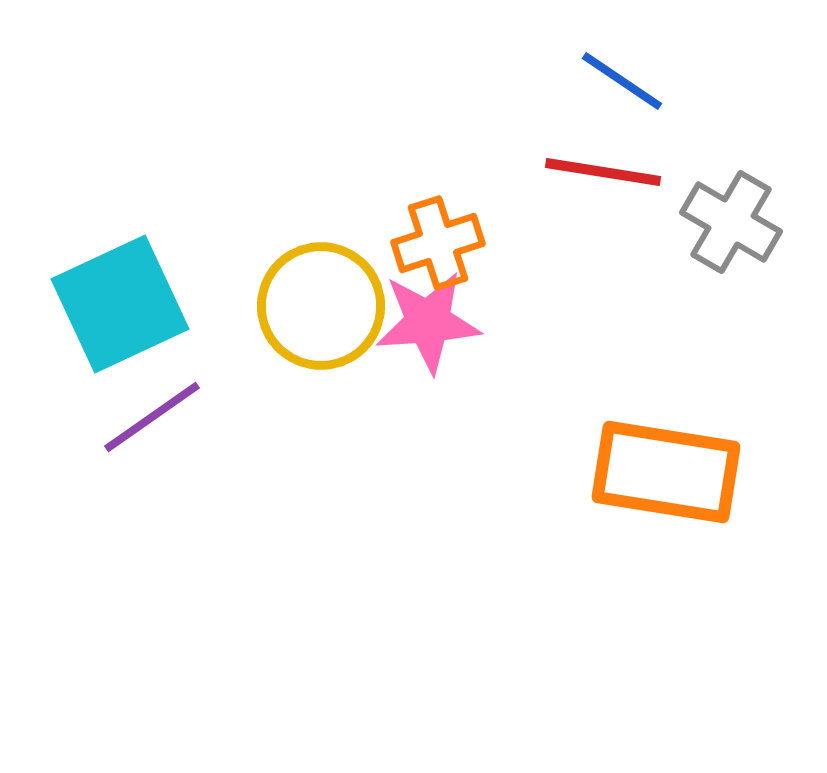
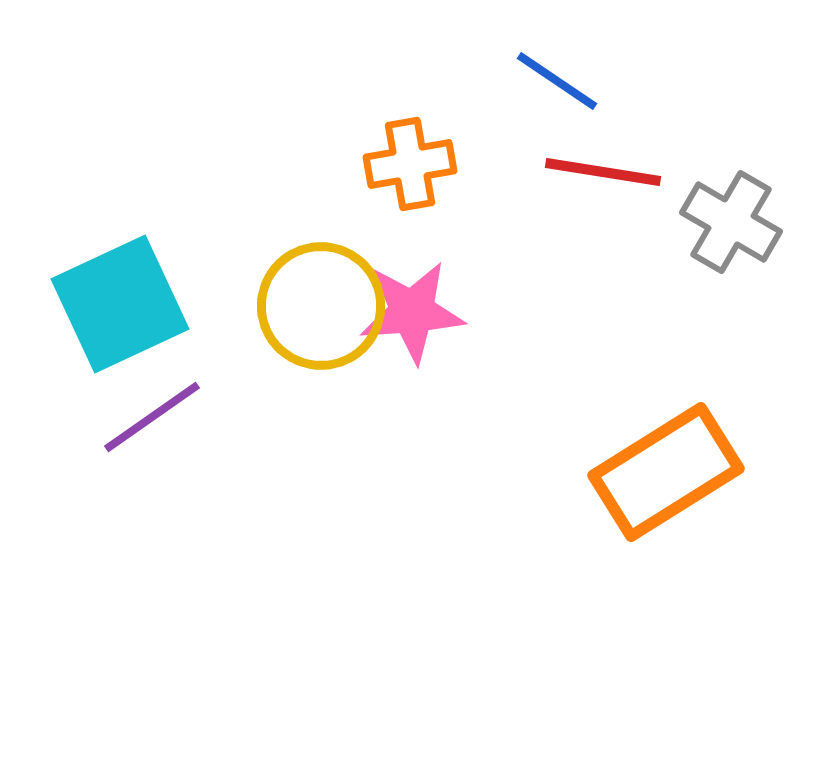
blue line: moved 65 px left
orange cross: moved 28 px left, 79 px up; rotated 8 degrees clockwise
pink star: moved 16 px left, 10 px up
orange rectangle: rotated 41 degrees counterclockwise
